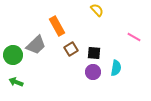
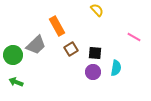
black square: moved 1 px right
